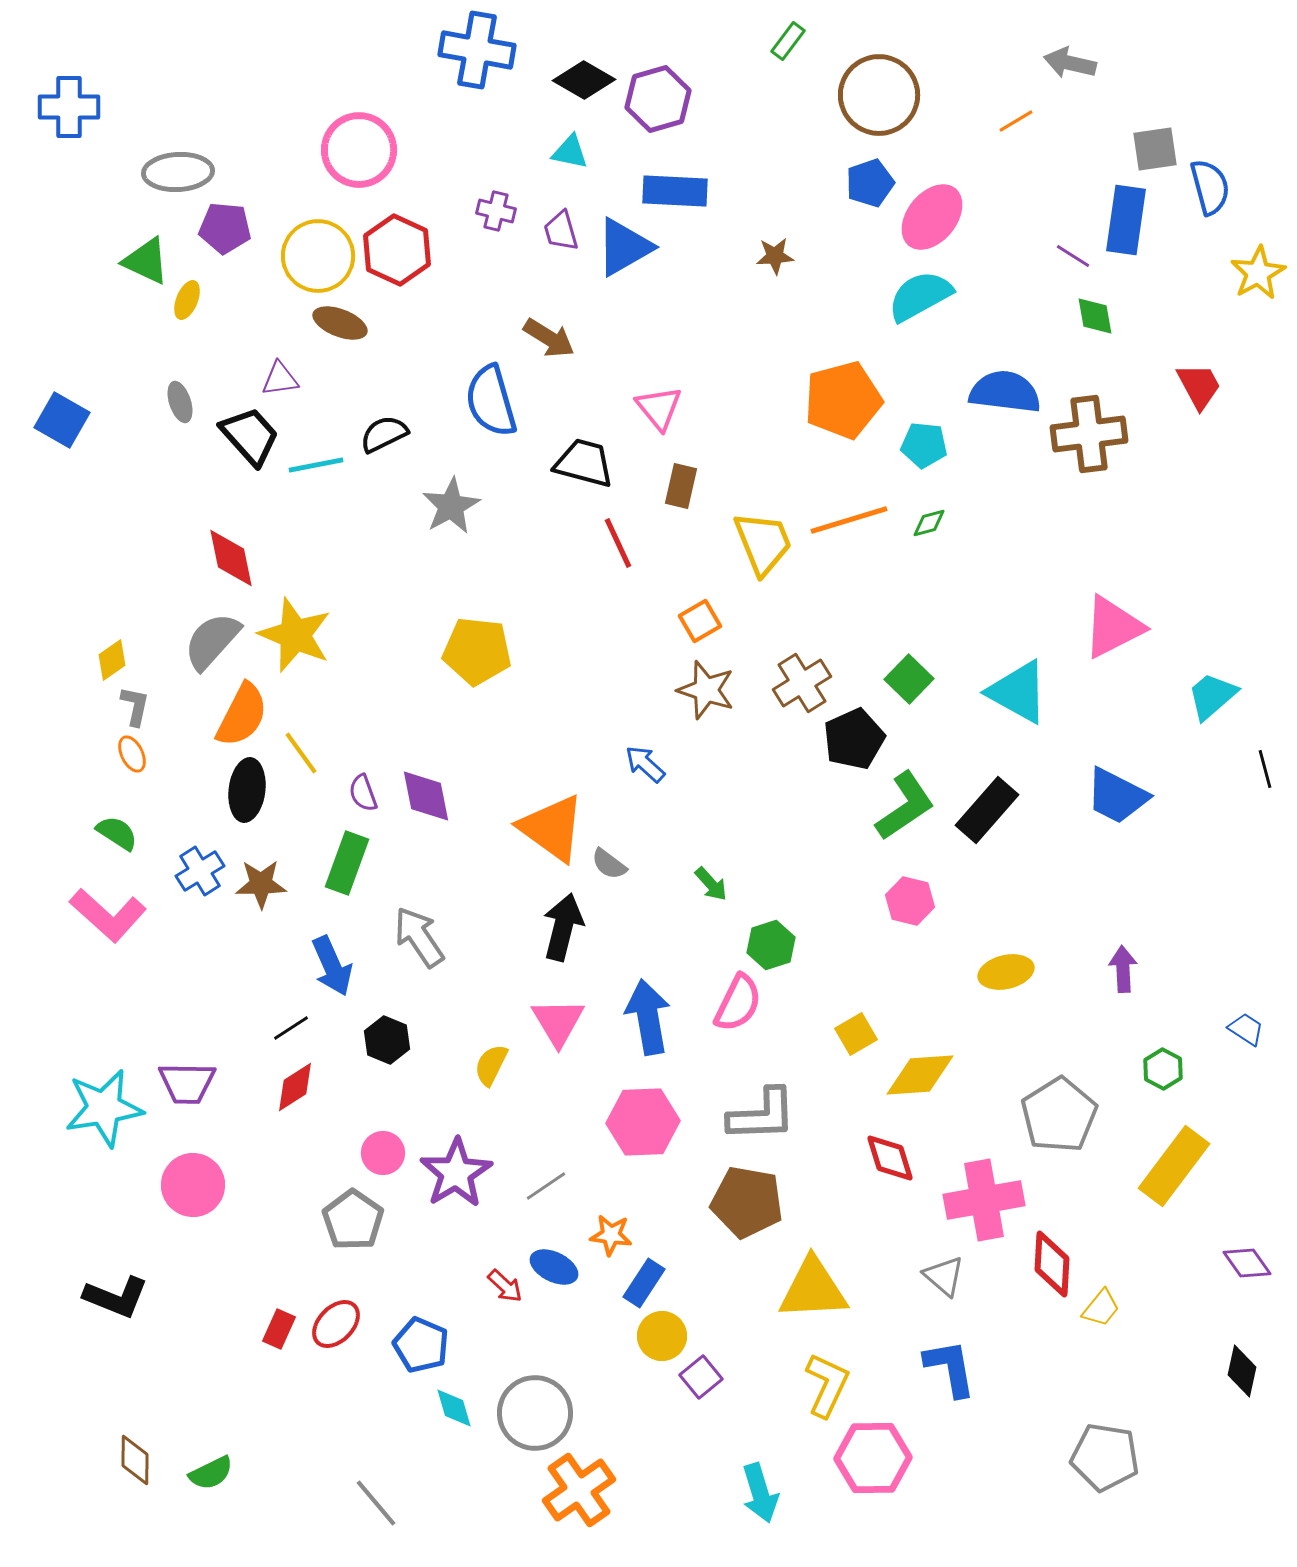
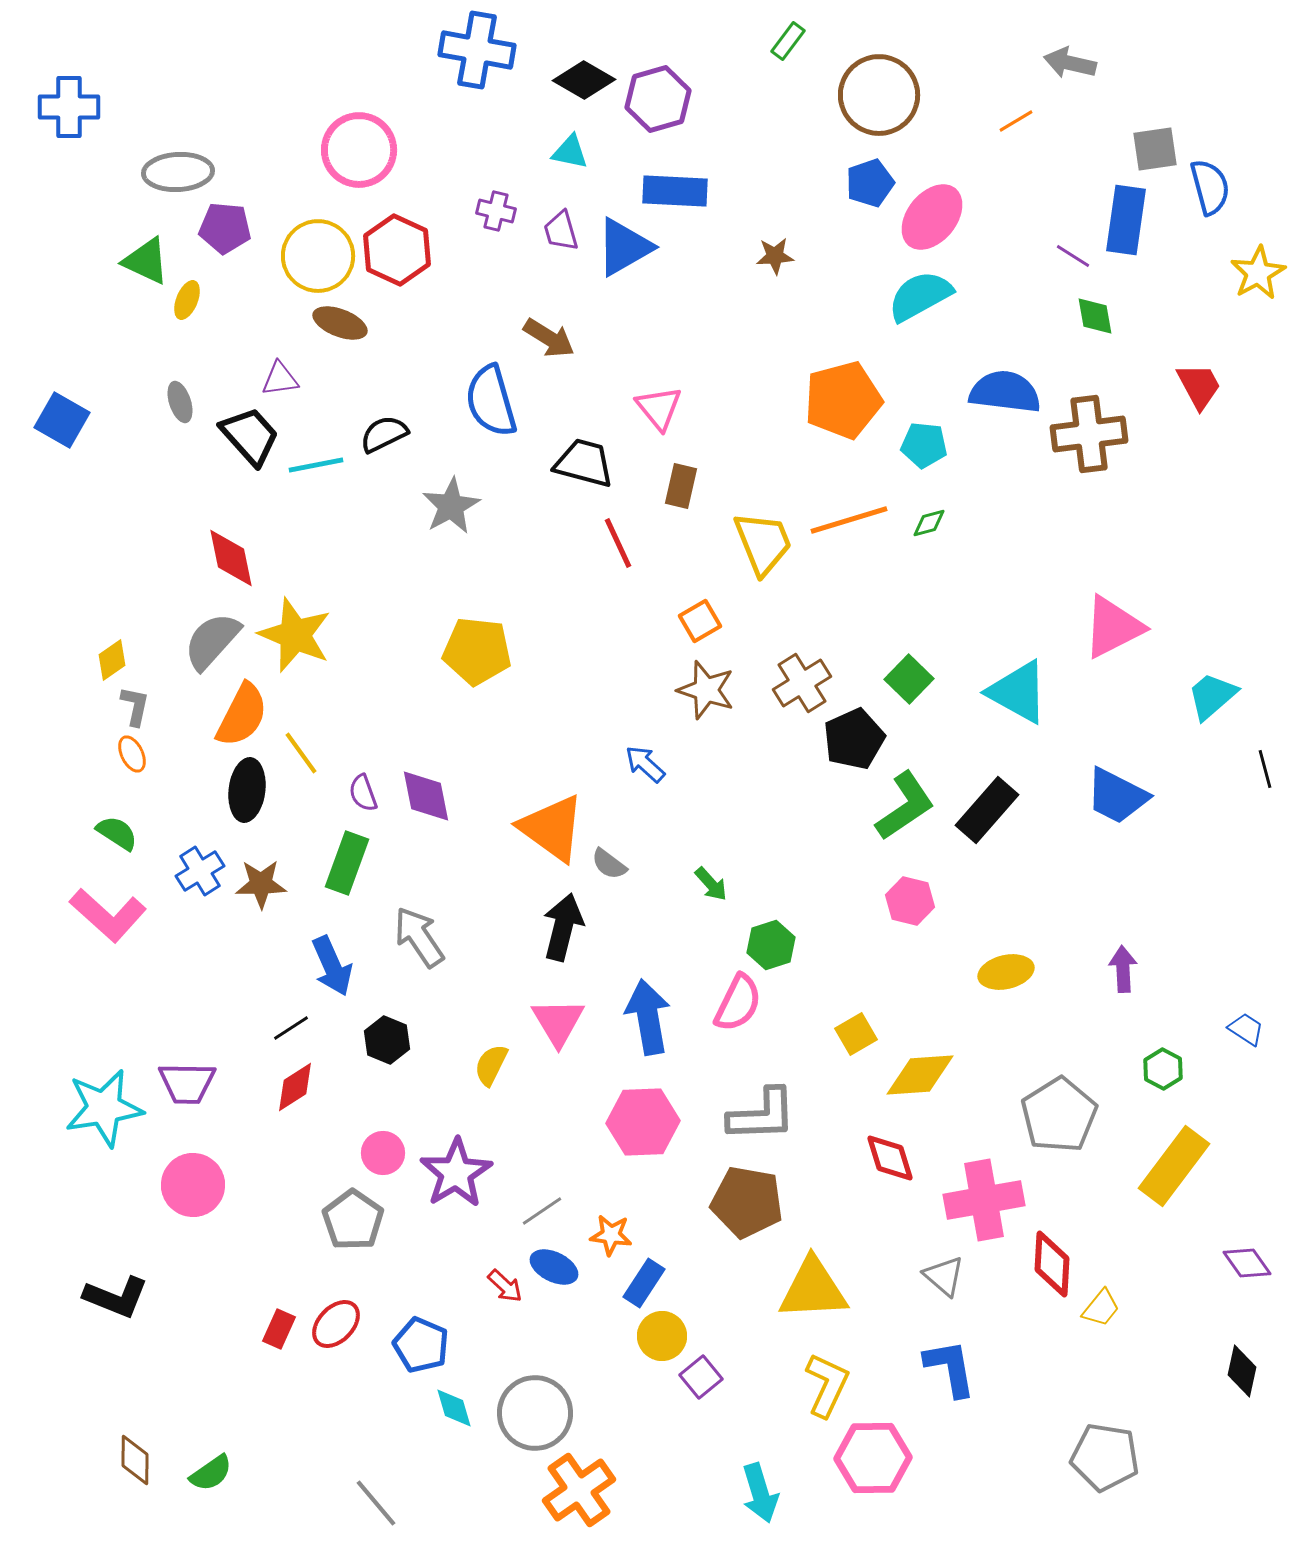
gray line at (546, 1186): moved 4 px left, 25 px down
green semicircle at (211, 1473): rotated 9 degrees counterclockwise
